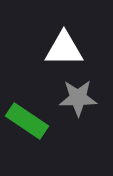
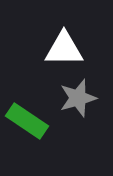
gray star: rotated 15 degrees counterclockwise
